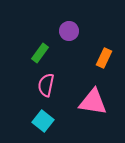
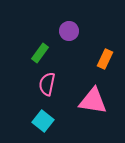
orange rectangle: moved 1 px right, 1 px down
pink semicircle: moved 1 px right, 1 px up
pink triangle: moved 1 px up
